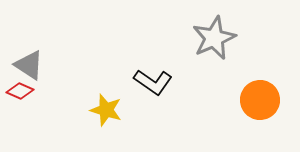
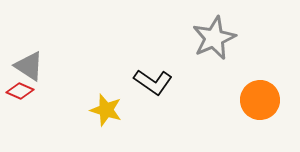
gray triangle: moved 1 px down
